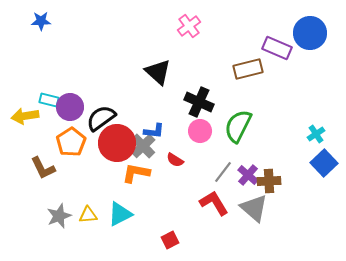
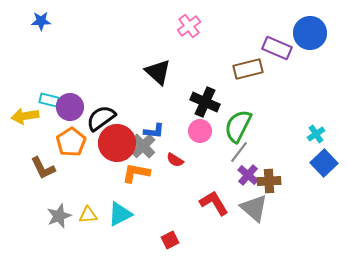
black cross: moved 6 px right
gray line: moved 16 px right, 20 px up
